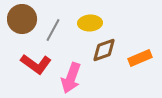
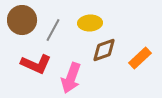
brown circle: moved 1 px down
orange rectangle: rotated 20 degrees counterclockwise
red L-shape: rotated 12 degrees counterclockwise
